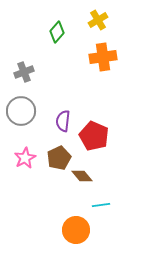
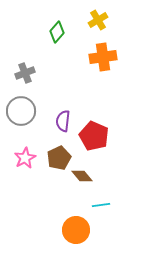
gray cross: moved 1 px right, 1 px down
